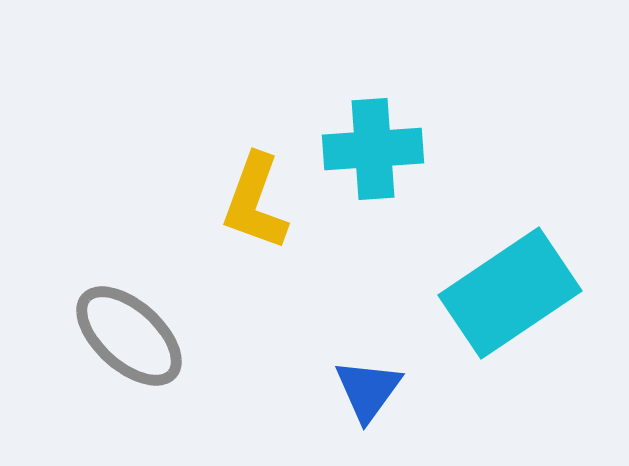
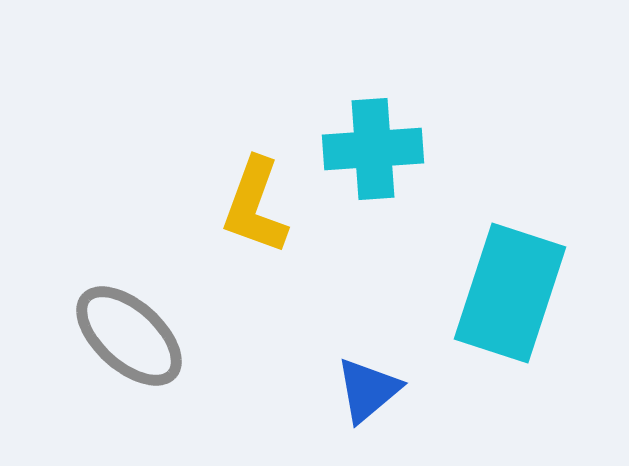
yellow L-shape: moved 4 px down
cyan rectangle: rotated 38 degrees counterclockwise
blue triangle: rotated 14 degrees clockwise
